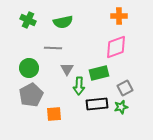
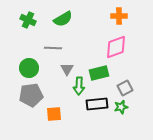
green semicircle: moved 3 px up; rotated 18 degrees counterclockwise
gray pentagon: rotated 20 degrees clockwise
